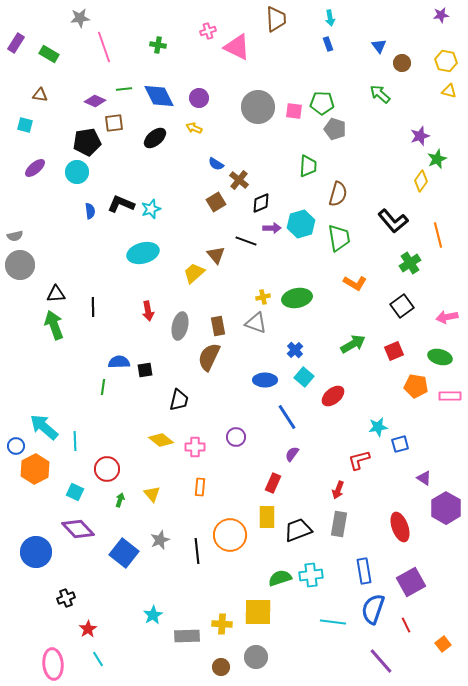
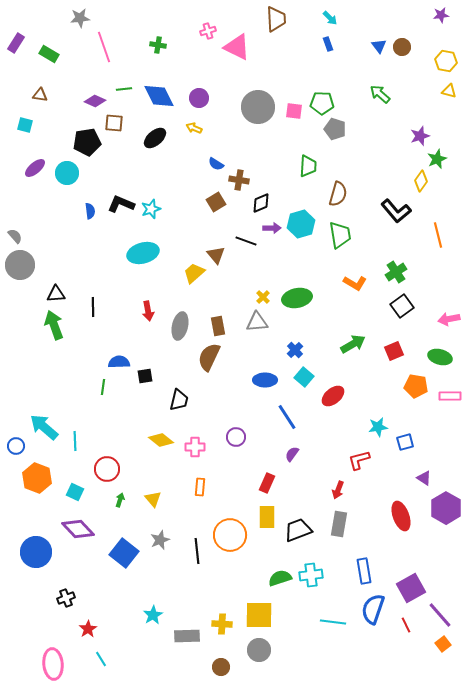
cyan arrow at (330, 18): rotated 35 degrees counterclockwise
brown circle at (402, 63): moved 16 px up
brown square at (114, 123): rotated 12 degrees clockwise
cyan circle at (77, 172): moved 10 px left, 1 px down
brown cross at (239, 180): rotated 30 degrees counterclockwise
black L-shape at (393, 221): moved 3 px right, 10 px up
gray semicircle at (15, 236): rotated 119 degrees counterclockwise
green trapezoid at (339, 238): moved 1 px right, 3 px up
green cross at (410, 263): moved 14 px left, 9 px down
yellow cross at (263, 297): rotated 32 degrees counterclockwise
pink arrow at (447, 317): moved 2 px right, 2 px down
gray triangle at (256, 323): moved 1 px right, 1 px up; rotated 25 degrees counterclockwise
black square at (145, 370): moved 6 px down
blue square at (400, 444): moved 5 px right, 2 px up
orange hexagon at (35, 469): moved 2 px right, 9 px down; rotated 12 degrees counterclockwise
red rectangle at (273, 483): moved 6 px left
yellow triangle at (152, 494): moved 1 px right, 5 px down
red ellipse at (400, 527): moved 1 px right, 11 px up
purple square at (411, 582): moved 6 px down
yellow square at (258, 612): moved 1 px right, 3 px down
gray circle at (256, 657): moved 3 px right, 7 px up
cyan line at (98, 659): moved 3 px right
purple line at (381, 661): moved 59 px right, 46 px up
